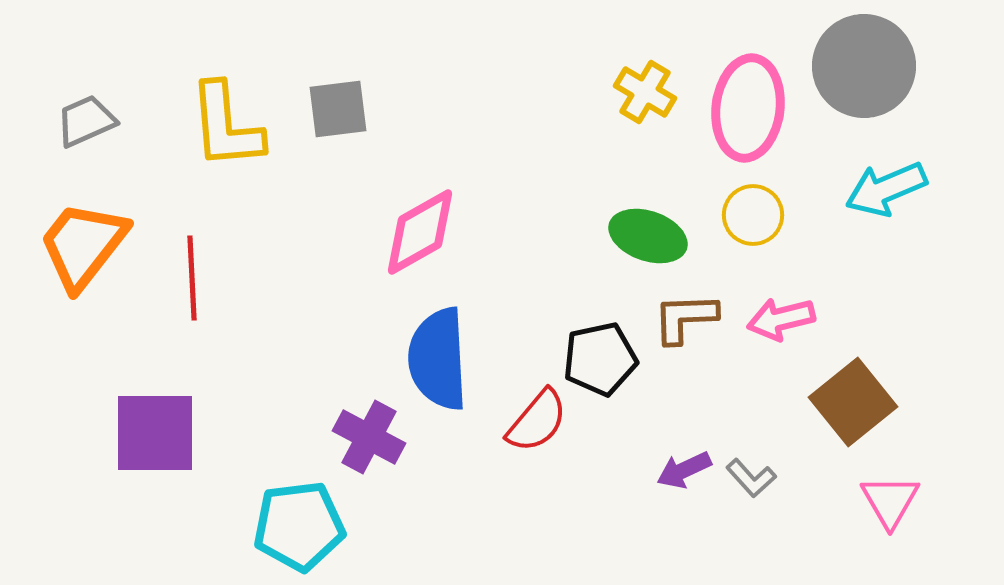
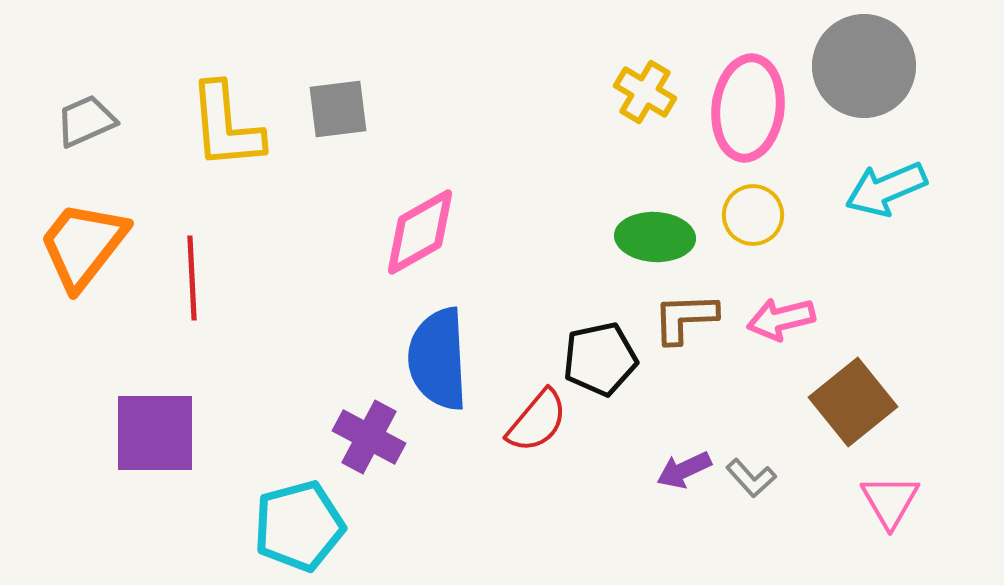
green ellipse: moved 7 px right, 1 px down; rotated 16 degrees counterclockwise
cyan pentagon: rotated 8 degrees counterclockwise
